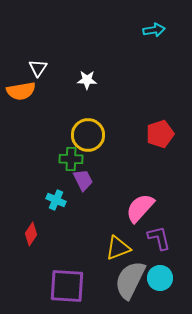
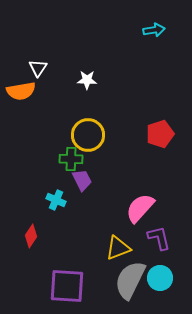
purple trapezoid: moved 1 px left
red diamond: moved 2 px down
